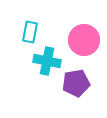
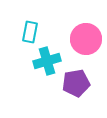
pink circle: moved 2 px right, 1 px up
cyan cross: rotated 28 degrees counterclockwise
